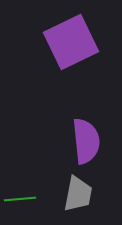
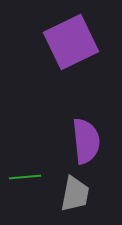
gray trapezoid: moved 3 px left
green line: moved 5 px right, 22 px up
